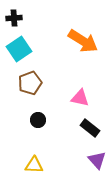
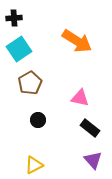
orange arrow: moved 6 px left
brown pentagon: rotated 10 degrees counterclockwise
purple triangle: moved 4 px left
yellow triangle: rotated 30 degrees counterclockwise
